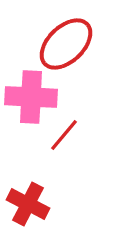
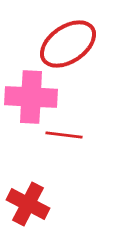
red ellipse: moved 2 px right; rotated 10 degrees clockwise
red line: rotated 57 degrees clockwise
